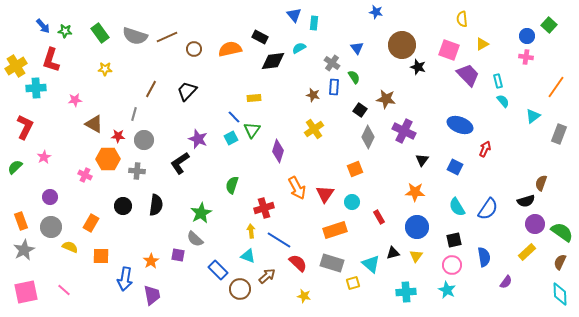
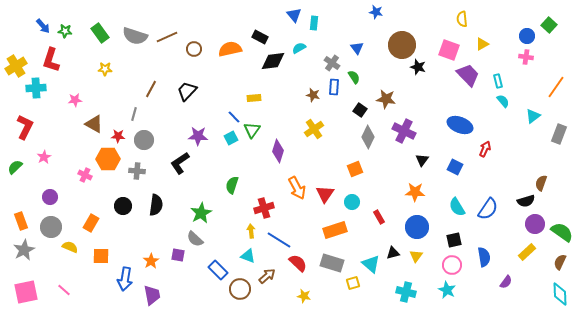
purple star at (198, 139): moved 3 px up; rotated 18 degrees counterclockwise
cyan cross at (406, 292): rotated 18 degrees clockwise
